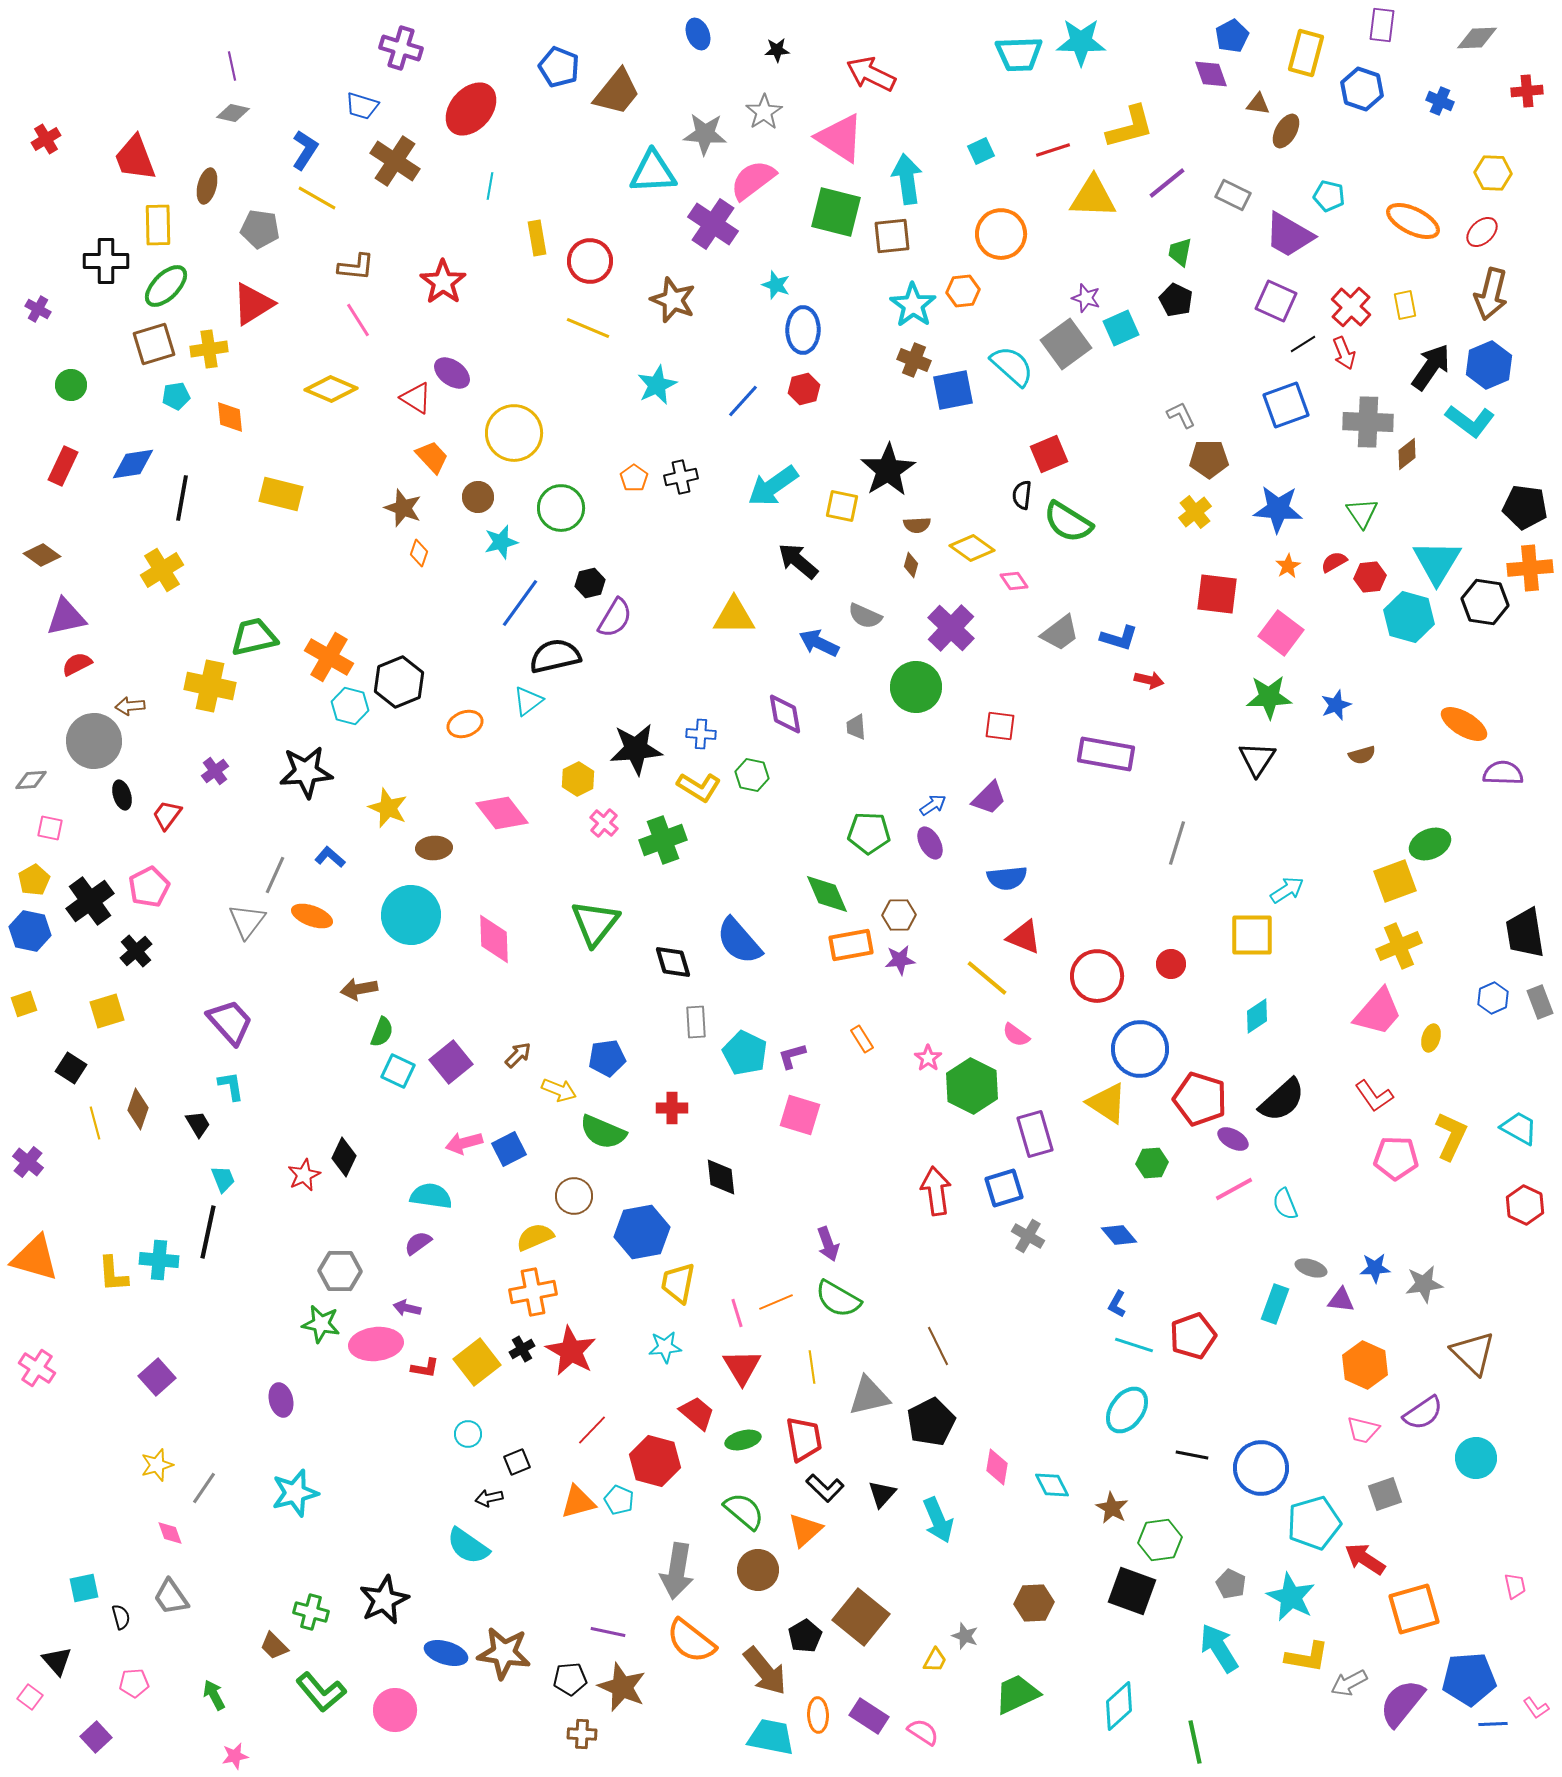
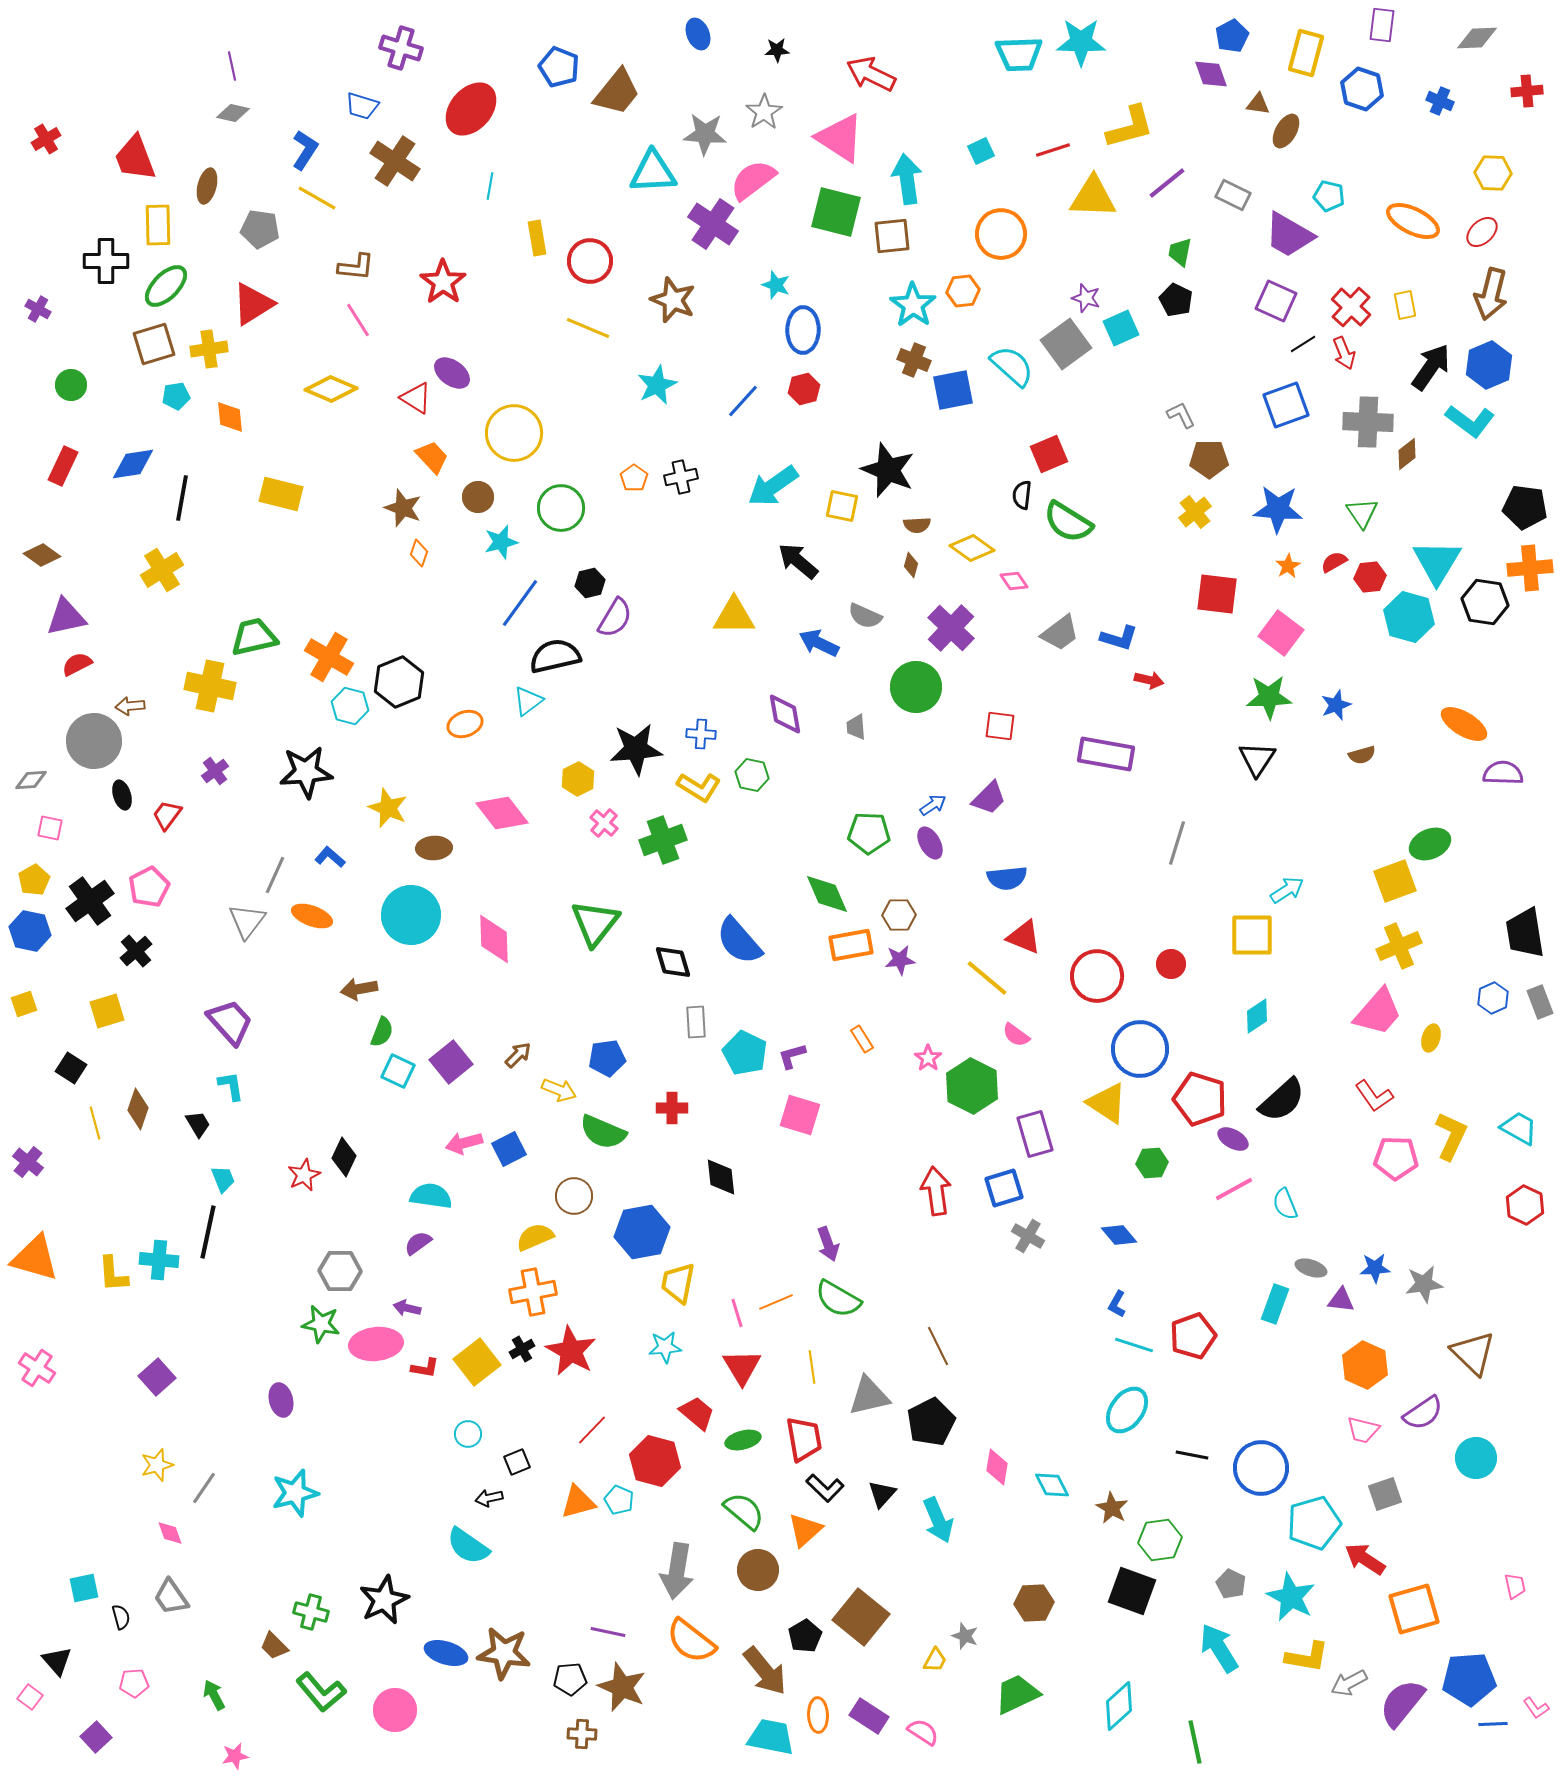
black star at (888, 470): rotated 18 degrees counterclockwise
